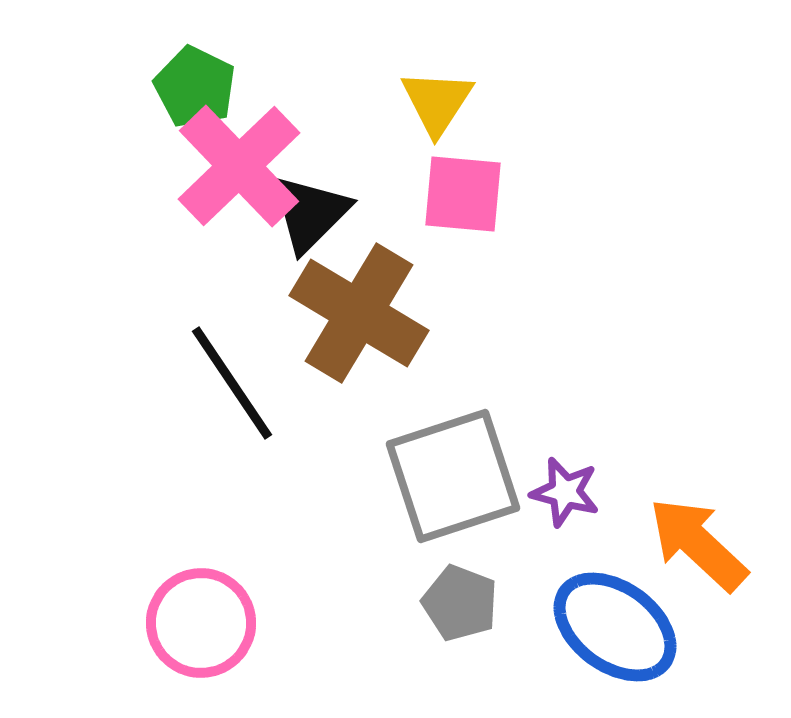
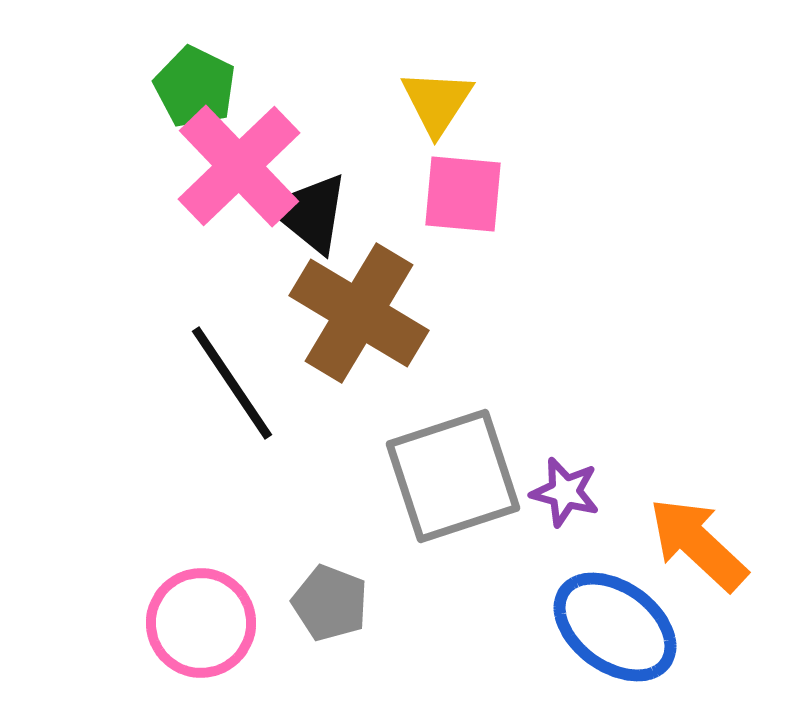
black triangle: rotated 36 degrees counterclockwise
gray pentagon: moved 130 px left
